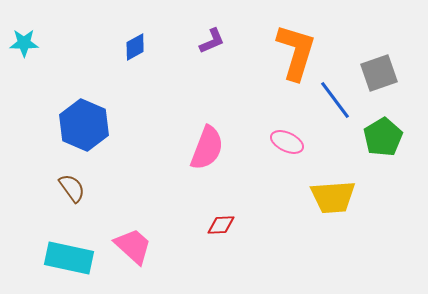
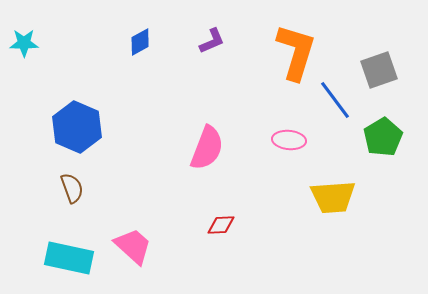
blue diamond: moved 5 px right, 5 px up
gray square: moved 3 px up
blue hexagon: moved 7 px left, 2 px down
pink ellipse: moved 2 px right, 2 px up; rotated 20 degrees counterclockwise
brown semicircle: rotated 16 degrees clockwise
